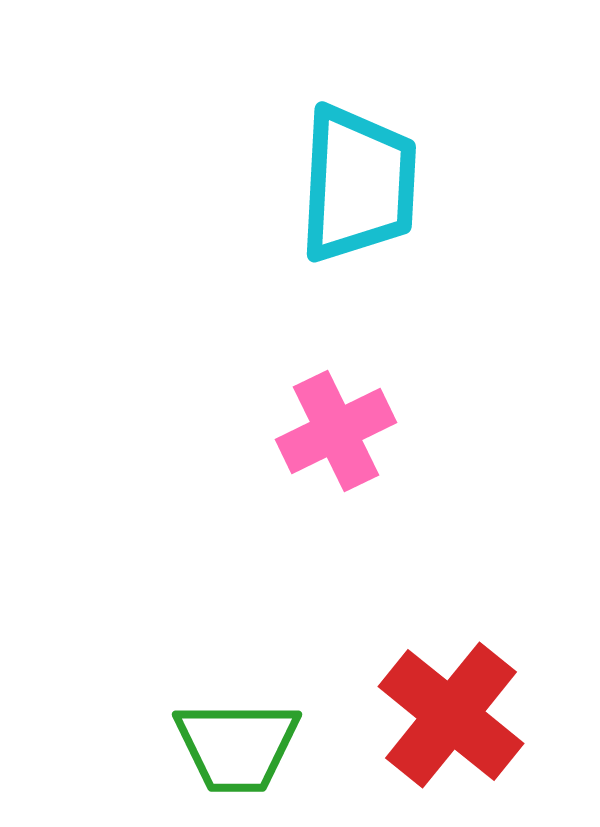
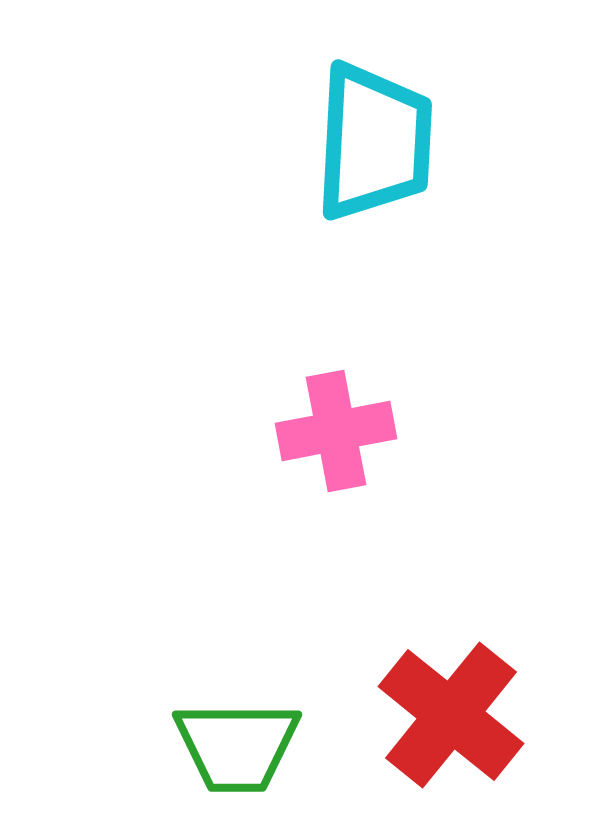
cyan trapezoid: moved 16 px right, 42 px up
pink cross: rotated 15 degrees clockwise
